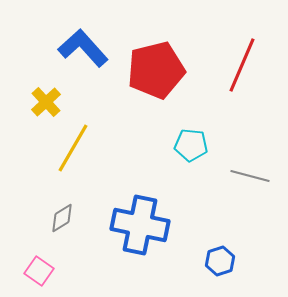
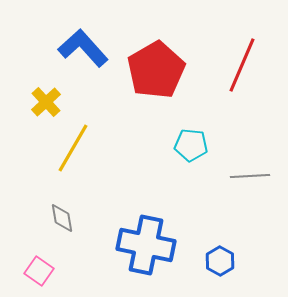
red pentagon: rotated 16 degrees counterclockwise
gray line: rotated 18 degrees counterclockwise
gray diamond: rotated 68 degrees counterclockwise
blue cross: moved 6 px right, 20 px down
blue hexagon: rotated 12 degrees counterclockwise
